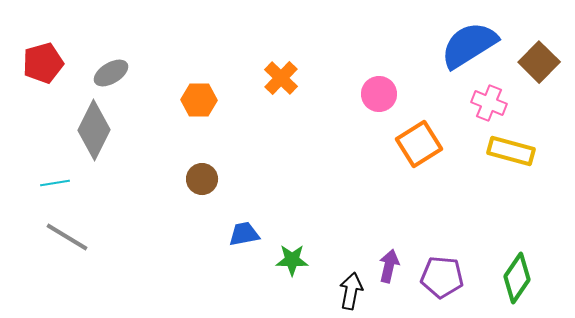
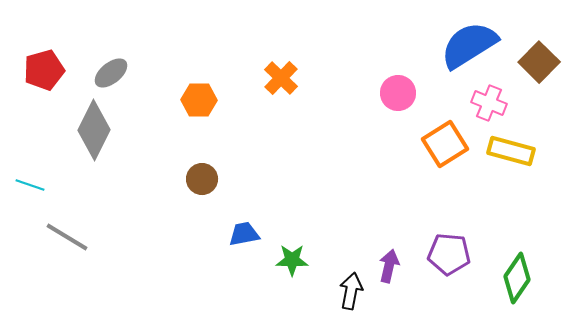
red pentagon: moved 1 px right, 7 px down
gray ellipse: rotated 8 degrees counterclockwise
pink circle: moved 19 px right, 1 px up
orange square: moved 26 px right
cyan line: moved 25 px left, 2 px down; rotated 28 degrees clockwise
purple pentagon: moved 7 px right, 23 px up
